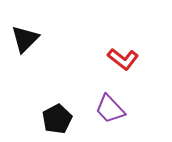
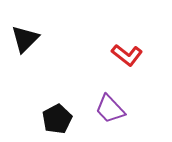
red L-shape: moved 4 px right, 4 px up
